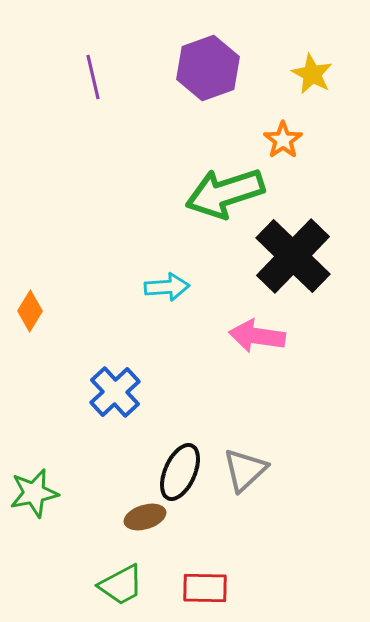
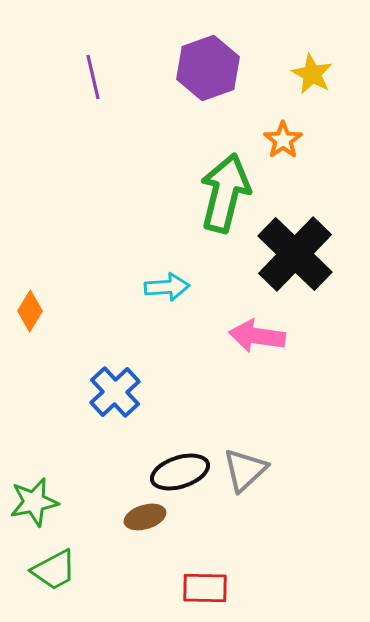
green arrow: rotated 122 degrees clockwise
black cross: moved 2 px right, 2 px up
black ellipse: rotated 48 degrees clockwise
green star: moved 9 px down
green trapezoid: moved 67 px left, 15 px up
